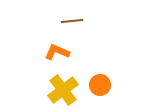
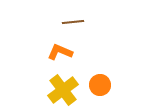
brown line: moved 1 px right, 1 px down
orange L-shape: moved 3 px right
